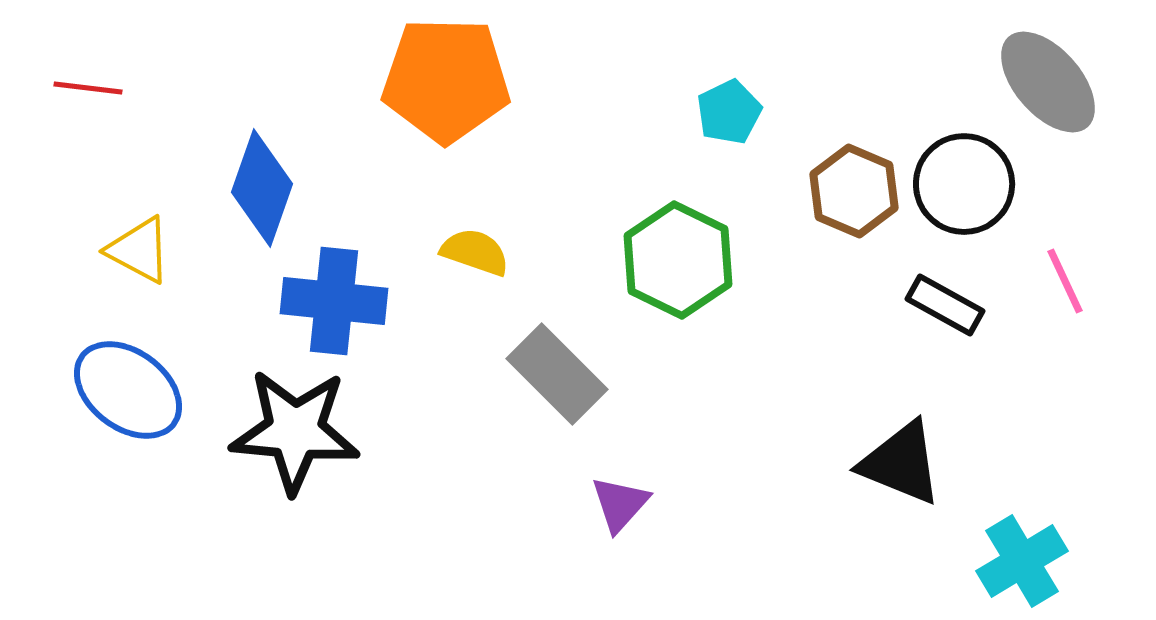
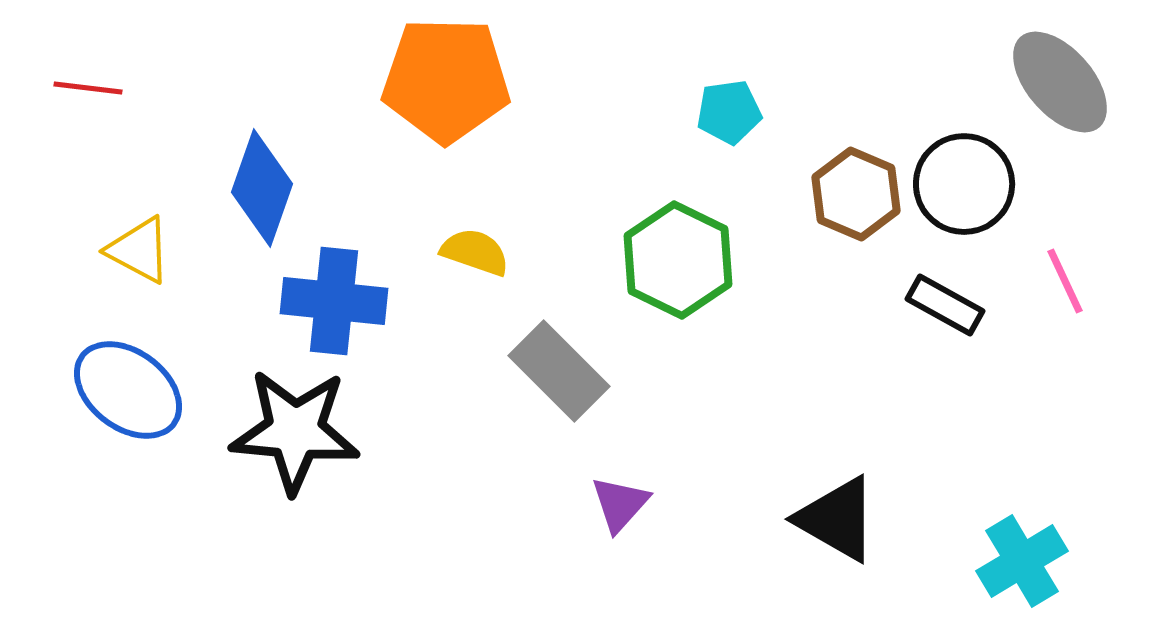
gray ellipse: moved 12 px right
cyan pentagon: rotated 18 degrees clockwise
brown hexagon: moved 2 px right, 3 px down
gray rectangle: moved 2 px right, 3 px up
black triangle: moved 64 px left, 56 px down; rotated 8 degrees clockwise
